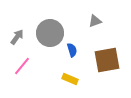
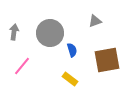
gray arrow: moved 3 px left, 5 px up; rotated 28 degrees counterclockwise
yellow rectangle: rotated 14 degrees clockwise
